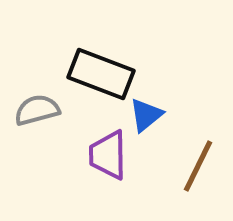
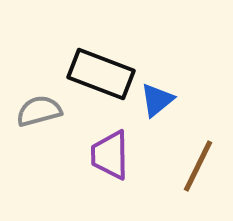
gray semicircle: moved 2 px right, 1 px down
blue triangle: moved 11 px right, 15 px up
purple trapezoid: moved 2 px right
